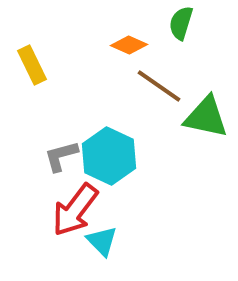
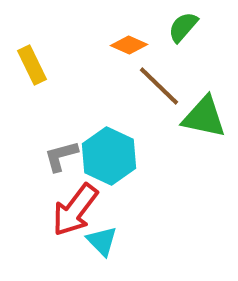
green semicircle: moved 2 px right, 4 px down; rotated 24 degrees clockwise
brown line: rotated 9 degrees clockwise
green triangle: moved 2 px left
